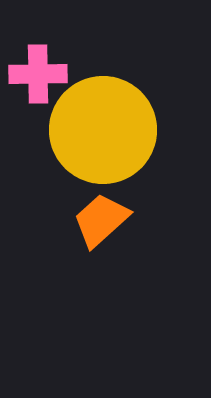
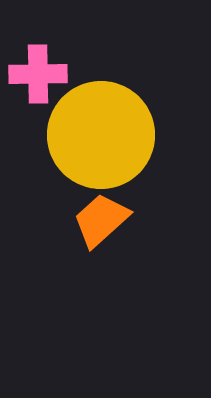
yellow circle: moved 2 px left, 5 px down
